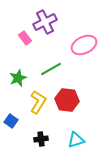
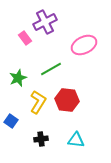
cyan triangle: rotated 24 degrees clockwise
